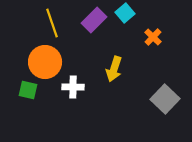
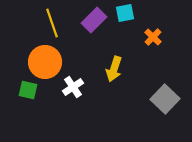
cyan square: rotated 30 degrees clockwise
white cross: rotated 35 degrees counterclockwise
